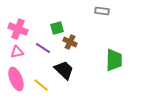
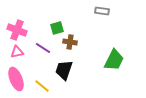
pink cross: moved 1 px left, 1 px down
brown cross: rotated 16 degrees counterclockwise
green trapezoid: rotated 25 degrees clockwise
black trapezoid: rotated 115 degrees counterclockwise
yellow line: moved 1 px right, 1 px down
